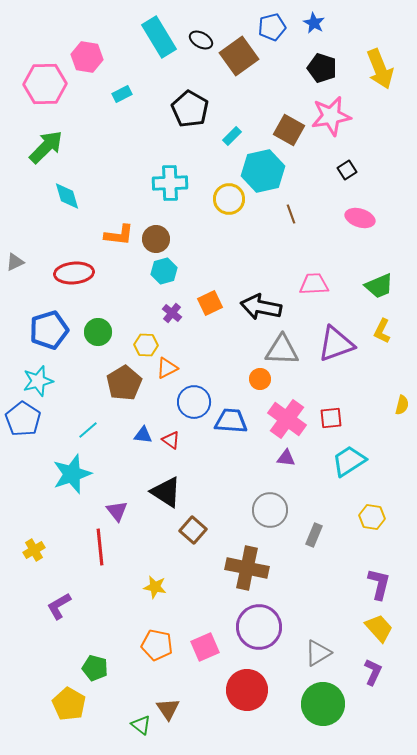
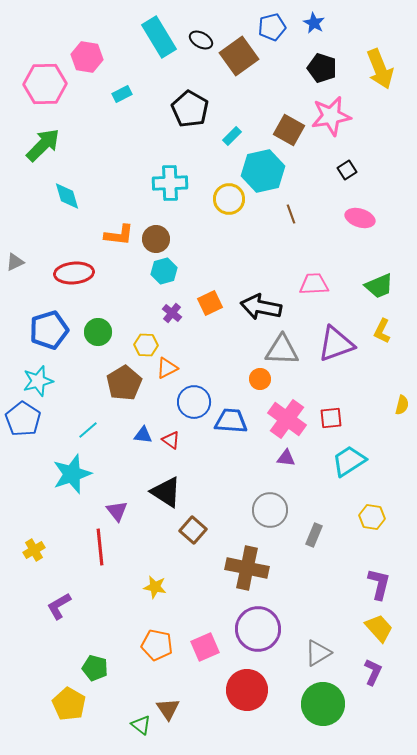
green arrow at (46, 147): moved 3 px left, 2 px up
purple circle at (259, 627): moved 1 px left, 2 px down
